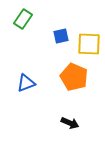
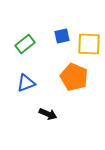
green rectangle: moved 2 px right, 25 px down; rotated 18 degrees clockwise
blue square: moved 1 px right
black arrow: moved 22 px left, 9 px up
